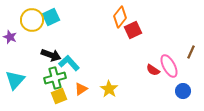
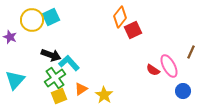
green cross: rotated 20 degrees counterclockwise
yellow star: moved 5 px left, 6 px down
